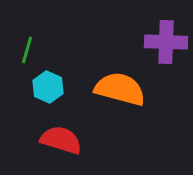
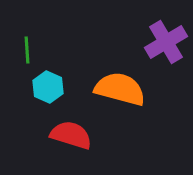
purple cross: rotated 33 degrees counterclockwise
green line: rotated 20 degrees counterclockwise
red semicircle: moved 10 px right, 5 px up
